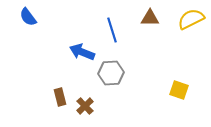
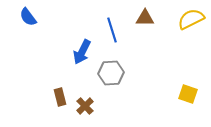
brown triangle: moved 5 px left
blue arrow: rotated 85 degrees counterclockwise
yellow square: moved 9 px right, 4 px down
